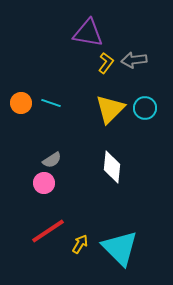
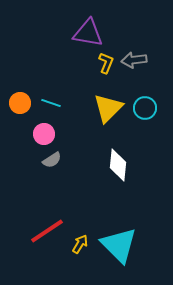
yellow L-shape: rotated 15 degrees counterclockwise
orange circle: moved 1 px left
yellow triangle: moved 2 px left, 1 px up
white diamond: moved 6 px right, 2 px up
pink circle: moved 49 px up
red line: moved 1 px left
cyan triangle: moved 1 px left, 3 px up
